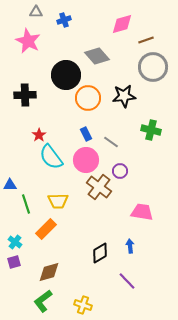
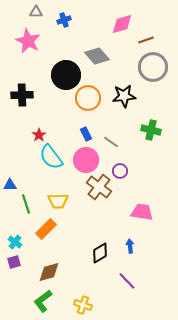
black cross: moved 3 px left
